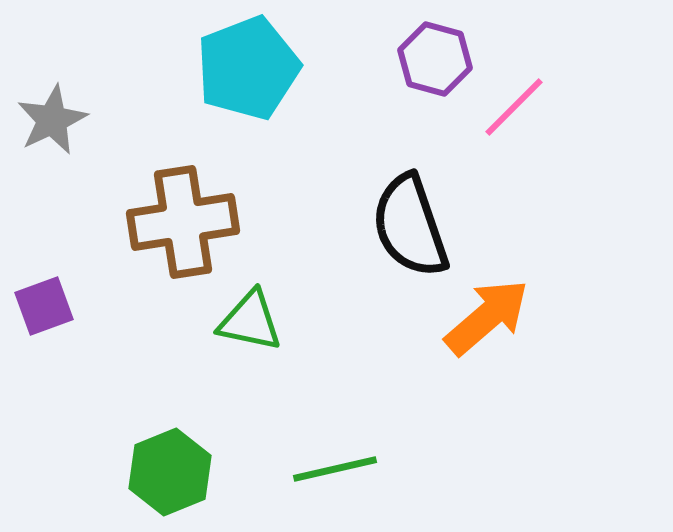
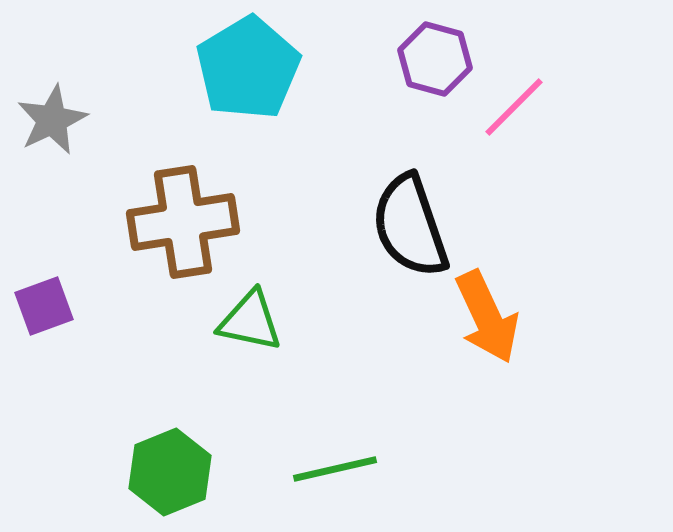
cyan pentagon: rotated 10 degrees counterclockwise
orange arrow: rotated 106 degrees clockwise
